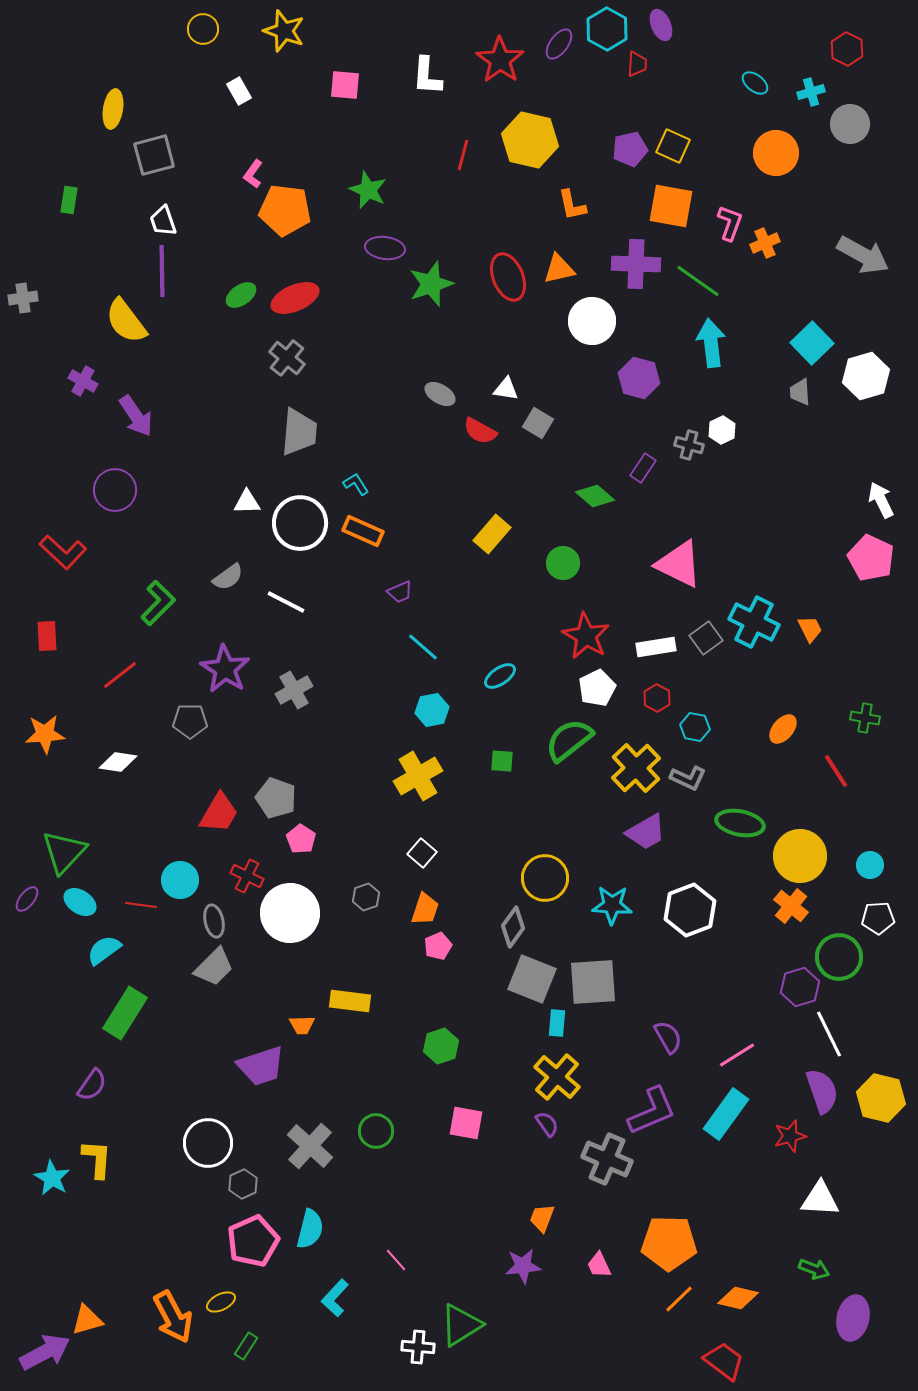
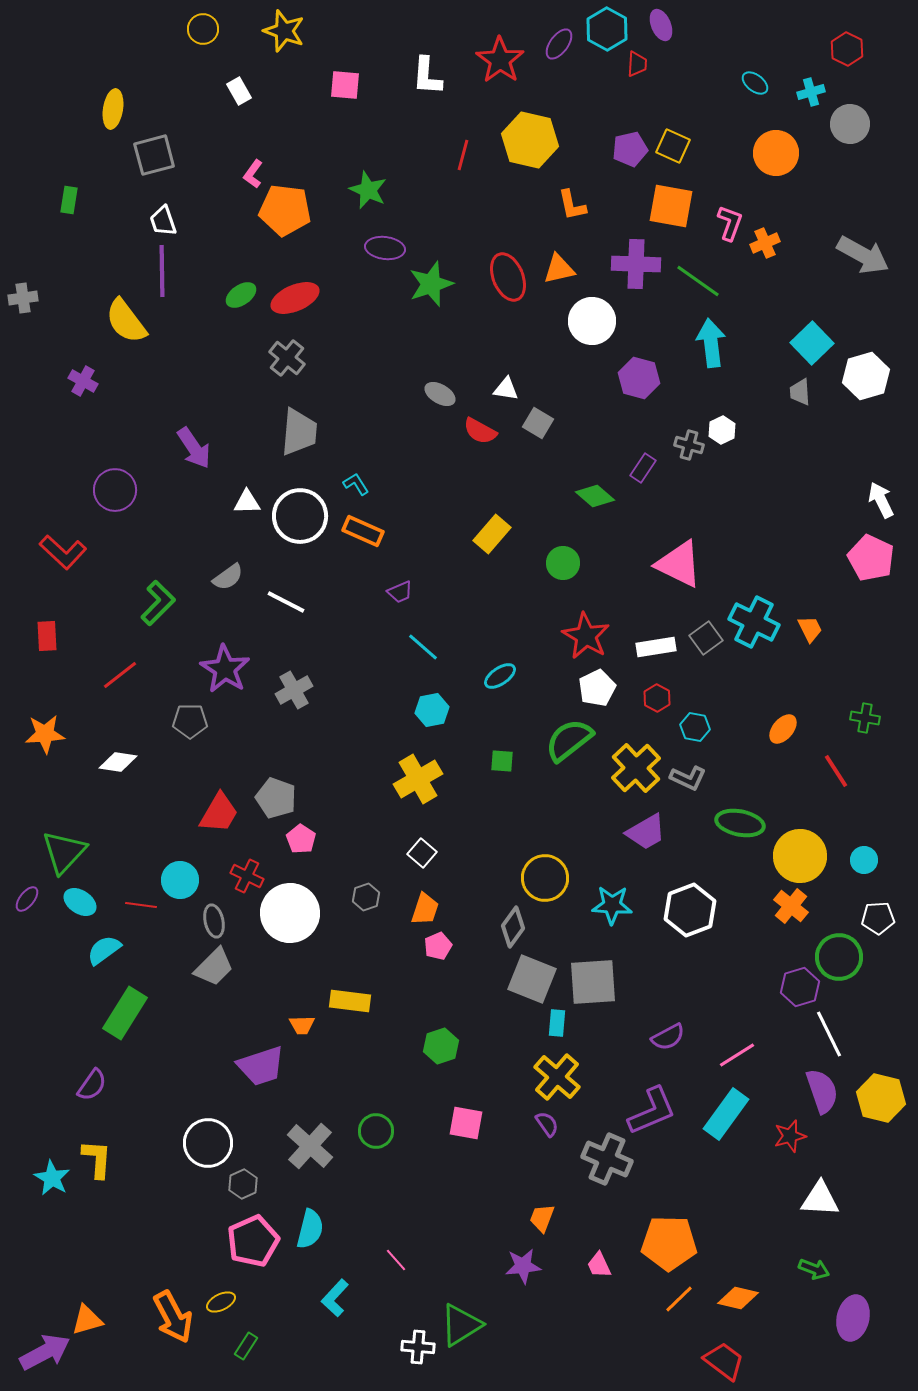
purple arrow at (136, 416): moved 58 px right, 32 px down
white circle at (300, 523): moved 7 px up
yellow cross at (418, 776): moved 3 px down
cyan circle at (870, 865): moved 6 px left, 5 px up
purple semicircle at (668, 1037): rotated 92 degrees clockwise
